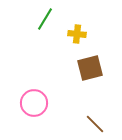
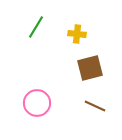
green line: moved 9 px left, 8 px down
pink circle: moved 3 px right
brown line: moved 18 px up; rotated 20 degrees counterclockwise
